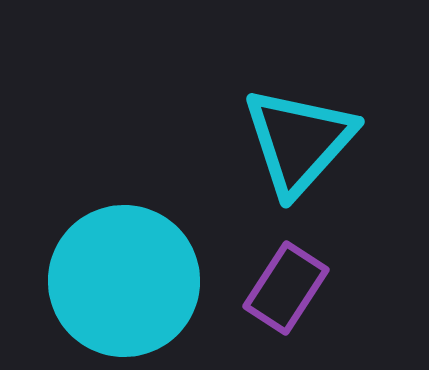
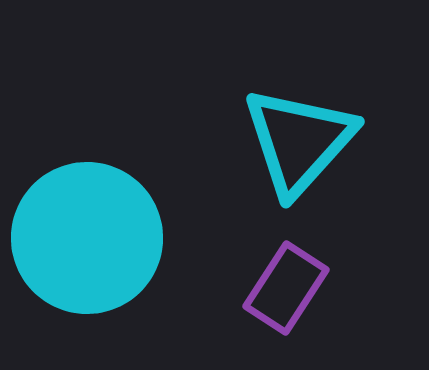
cyan circle: moved 37 px left, 43 px up
